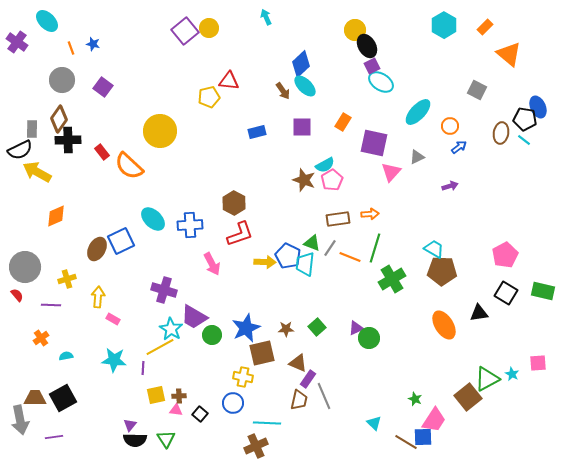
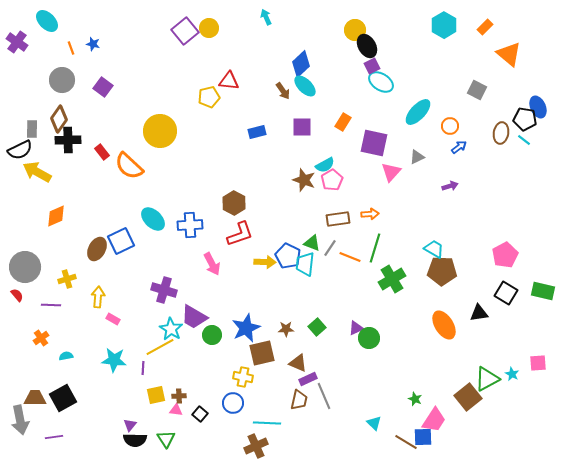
purple rectangle at (308, 379): rotated 30 degrees clockwise
